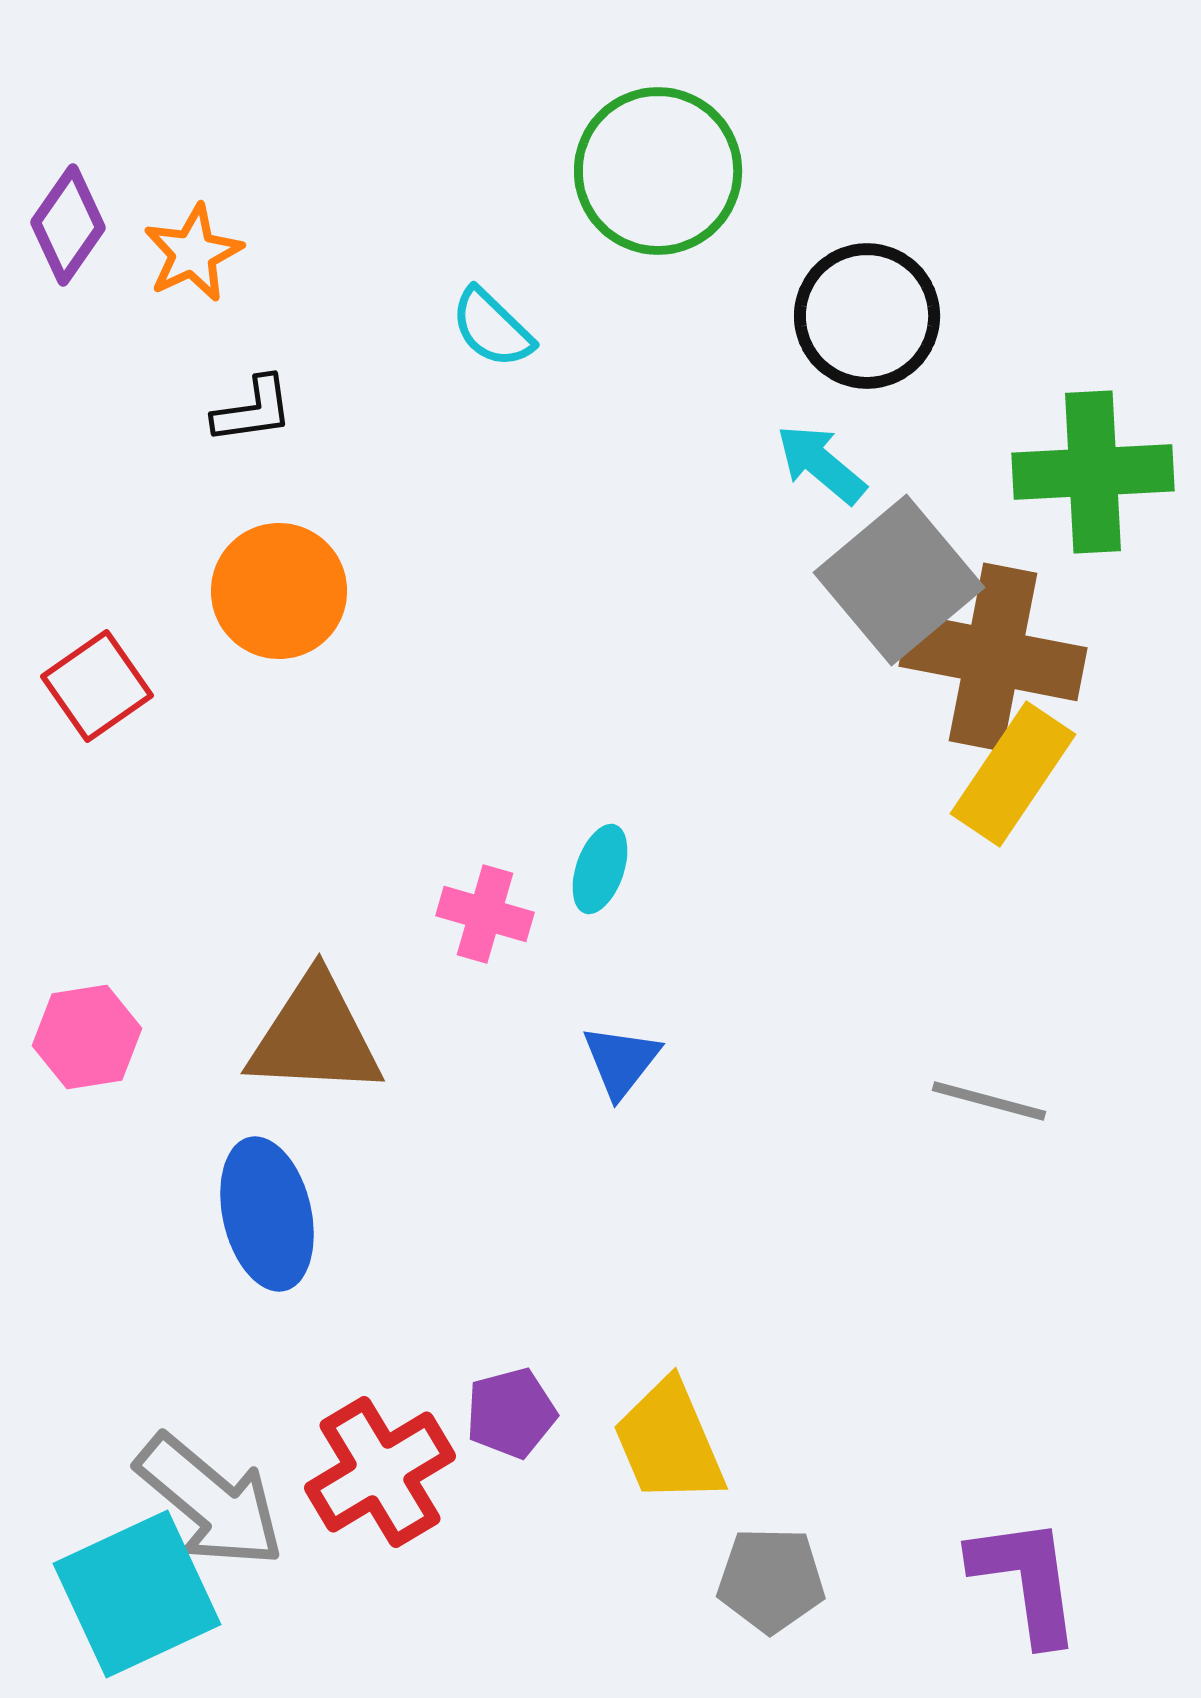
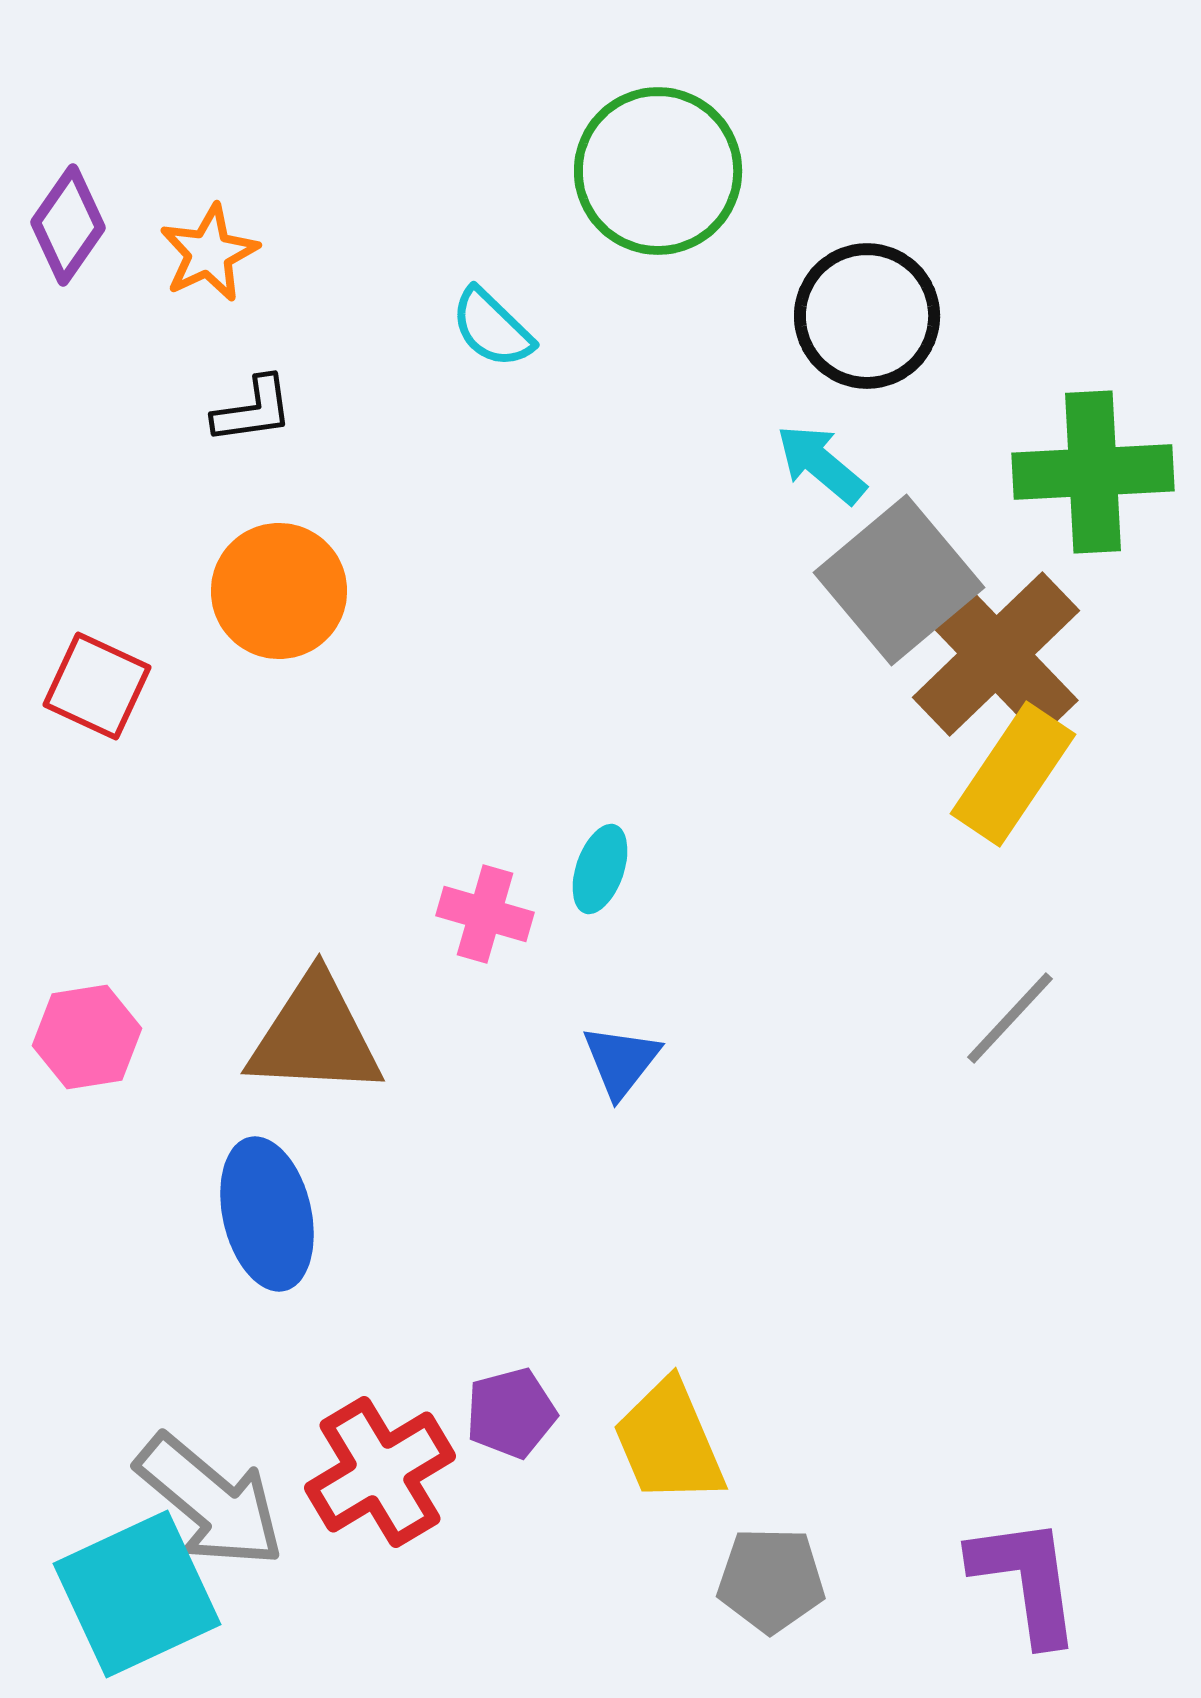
orange star: moved 16 px right
brown cross: moved 3 px right, 3 px up; rotated 35 degrees clockwise
red square: rotated 30 degrees counterclockwise
gray line: moved 21 px right, 83 px up; rotated 62 degrees counterclockwise
